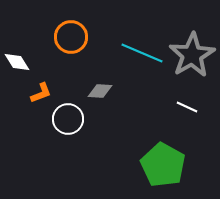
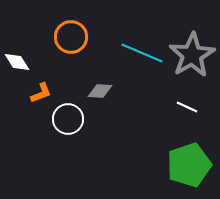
green pentagon: moved 26 px right; rotated 24 degrees clockwise
